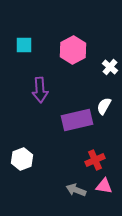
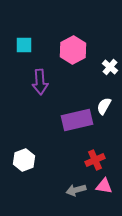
purple arrow: moved 8 px up
white hexagon: moved 2 px right, 1 px down
gray arrow: rotated 36 degrees counterclockwise
